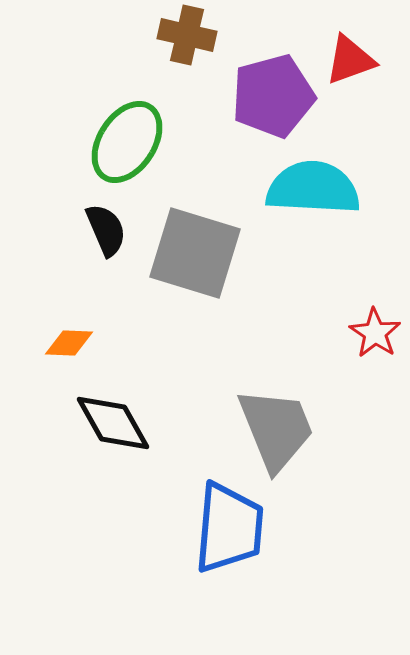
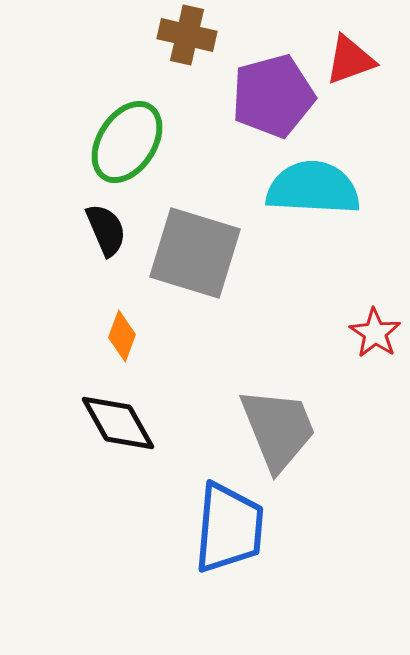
orange diamond: moved 53 px right, 7 px up; rotated 72 degrees counterclockwise
black diamond: moved 5 px right
gray trapezoid: moved 2 px right
